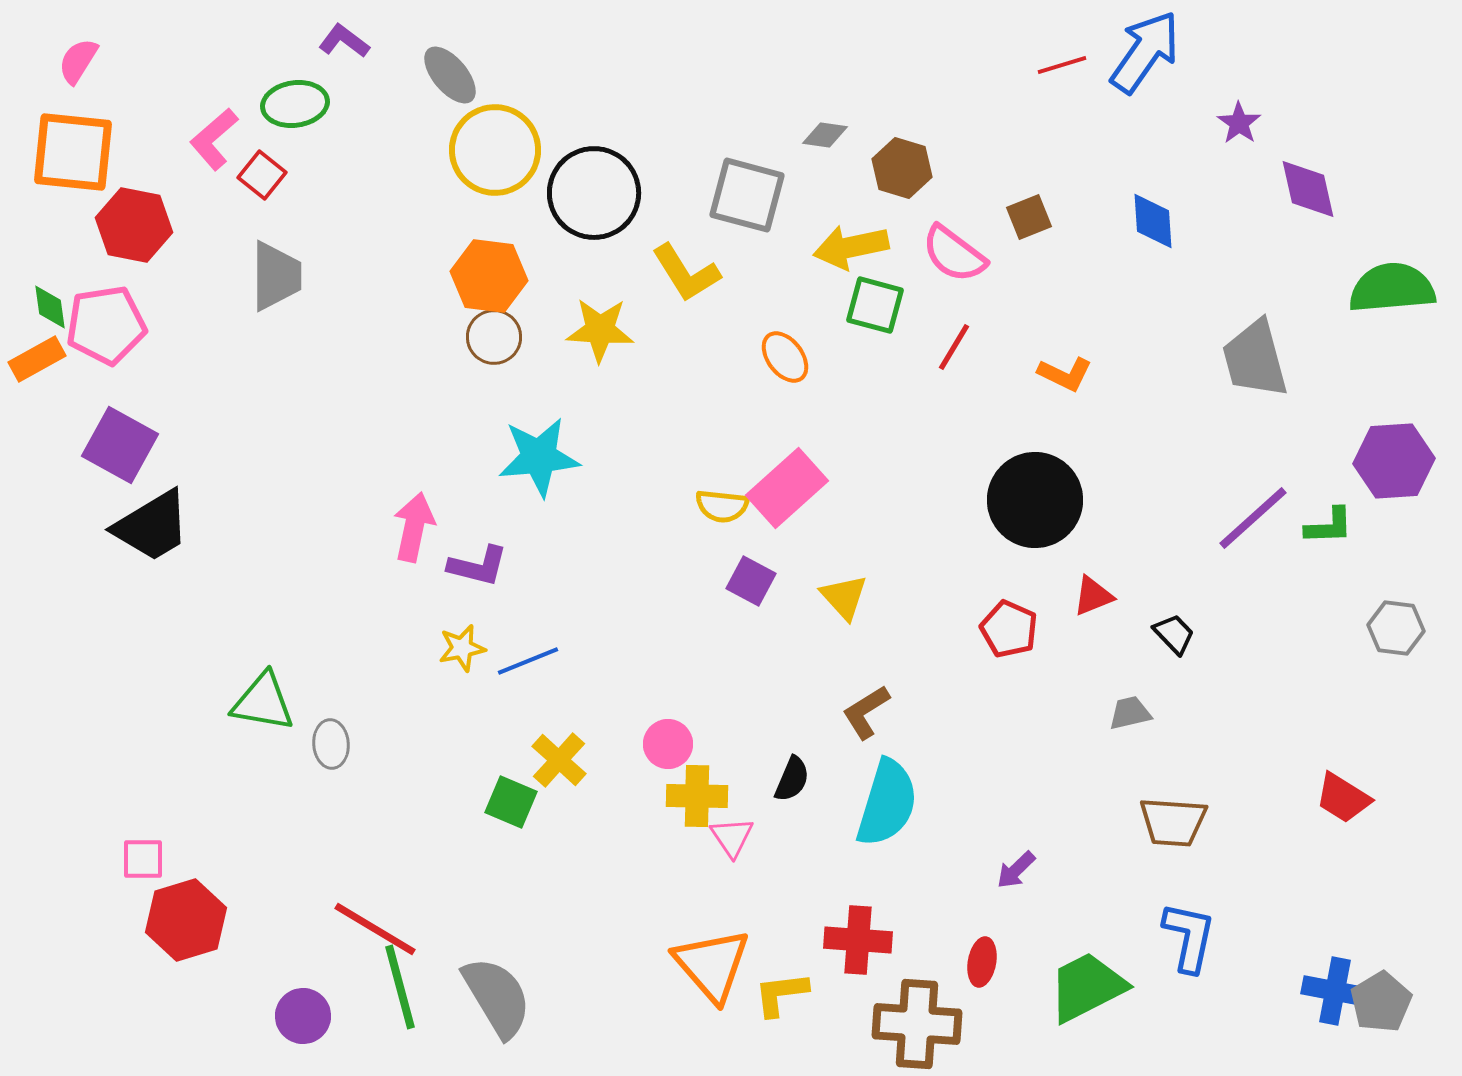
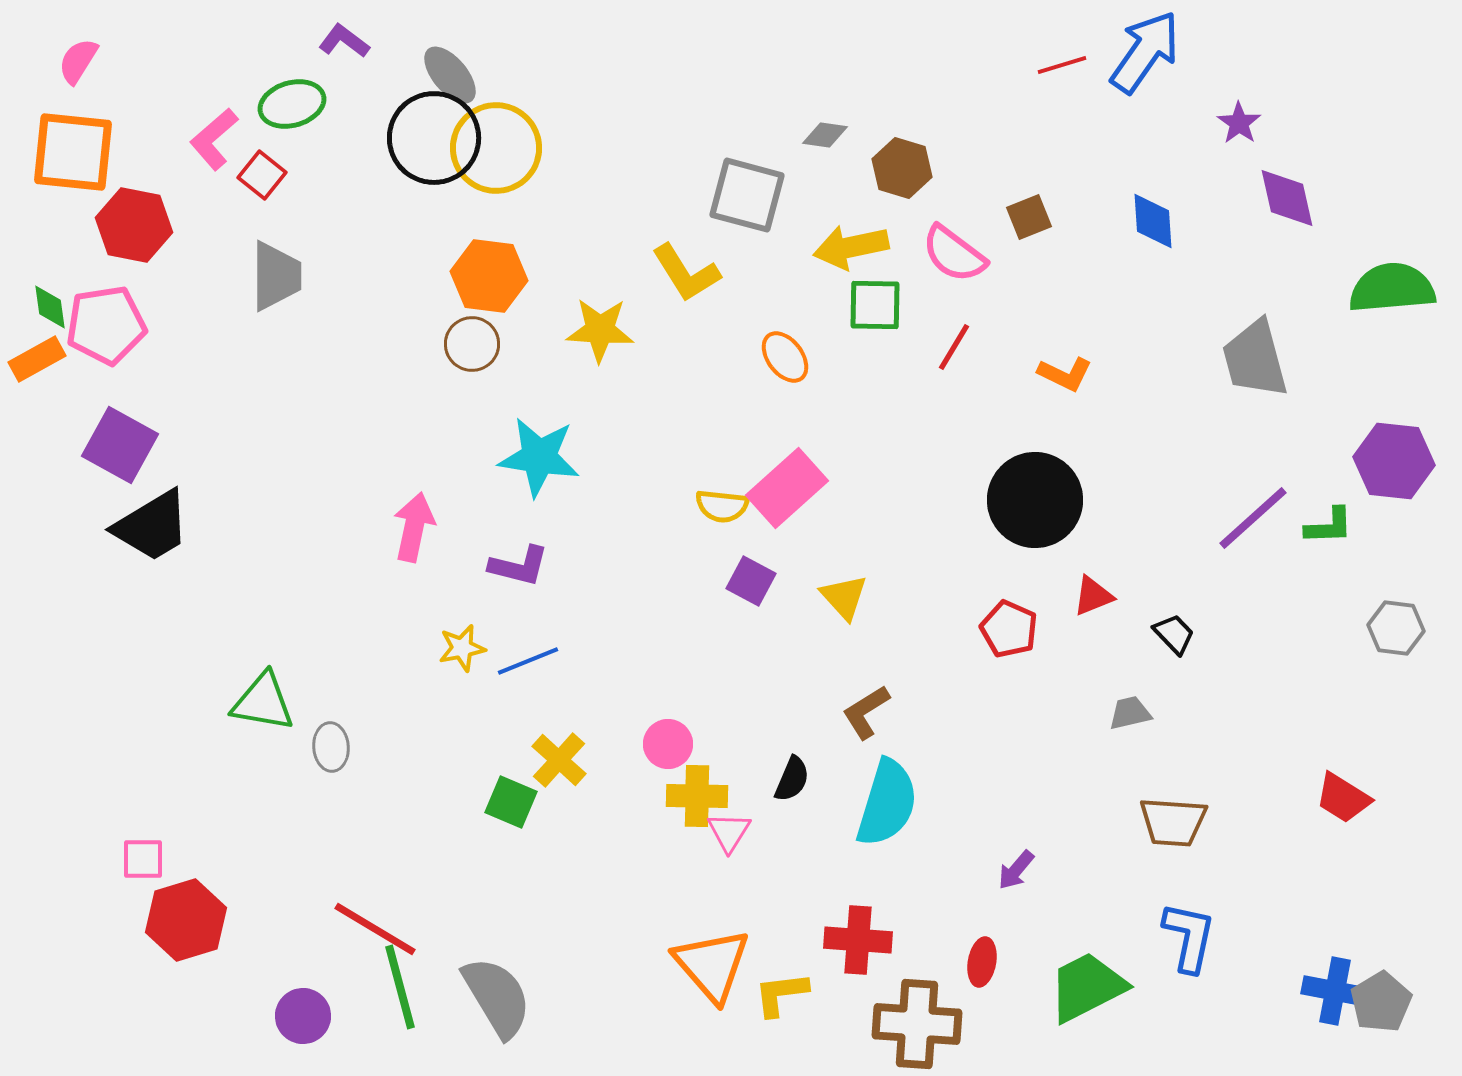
green ellipse at (295, 104): moved 3 px left; rotated 8 degrees counterclockwise
yellow circle at (495, 150): moved 1 px right, 2 px up
purple diamond at (1308, 189): moved 21 px left, 9 px down
black circle at (594, 193): moved 160 px left, 55 px up
green square at (875, 305): rotated 14 degrees counterclockwise
brown circle at (494, 337): moved 22 px left, 7 px down
cyan star at (539, 457): rotated 14 degrees clockwise
purple hexagon at (1394, 461): rotated 10 degrees clockwise
purple L-shape at (478, 566): moved 41 px right
gray ellipse at (331, 744): moved 3 px down
pink triangle at (732, 837): moved 3 px left, 5 px up; rotated 6 degrees clockwise
purple arrow at (1016, 870): rotated 6 degrees counterclockwise
